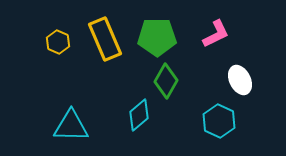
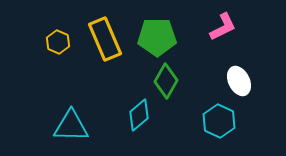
pink L-shape: moved 7 px right, 7 px up
white ellipse: moved 1 px left, 1 px down
